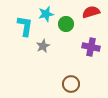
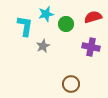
red semicircle: moved 2 px right, 5 px down
